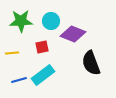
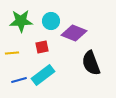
purple diamond: moved 1 px right, 1 px up
